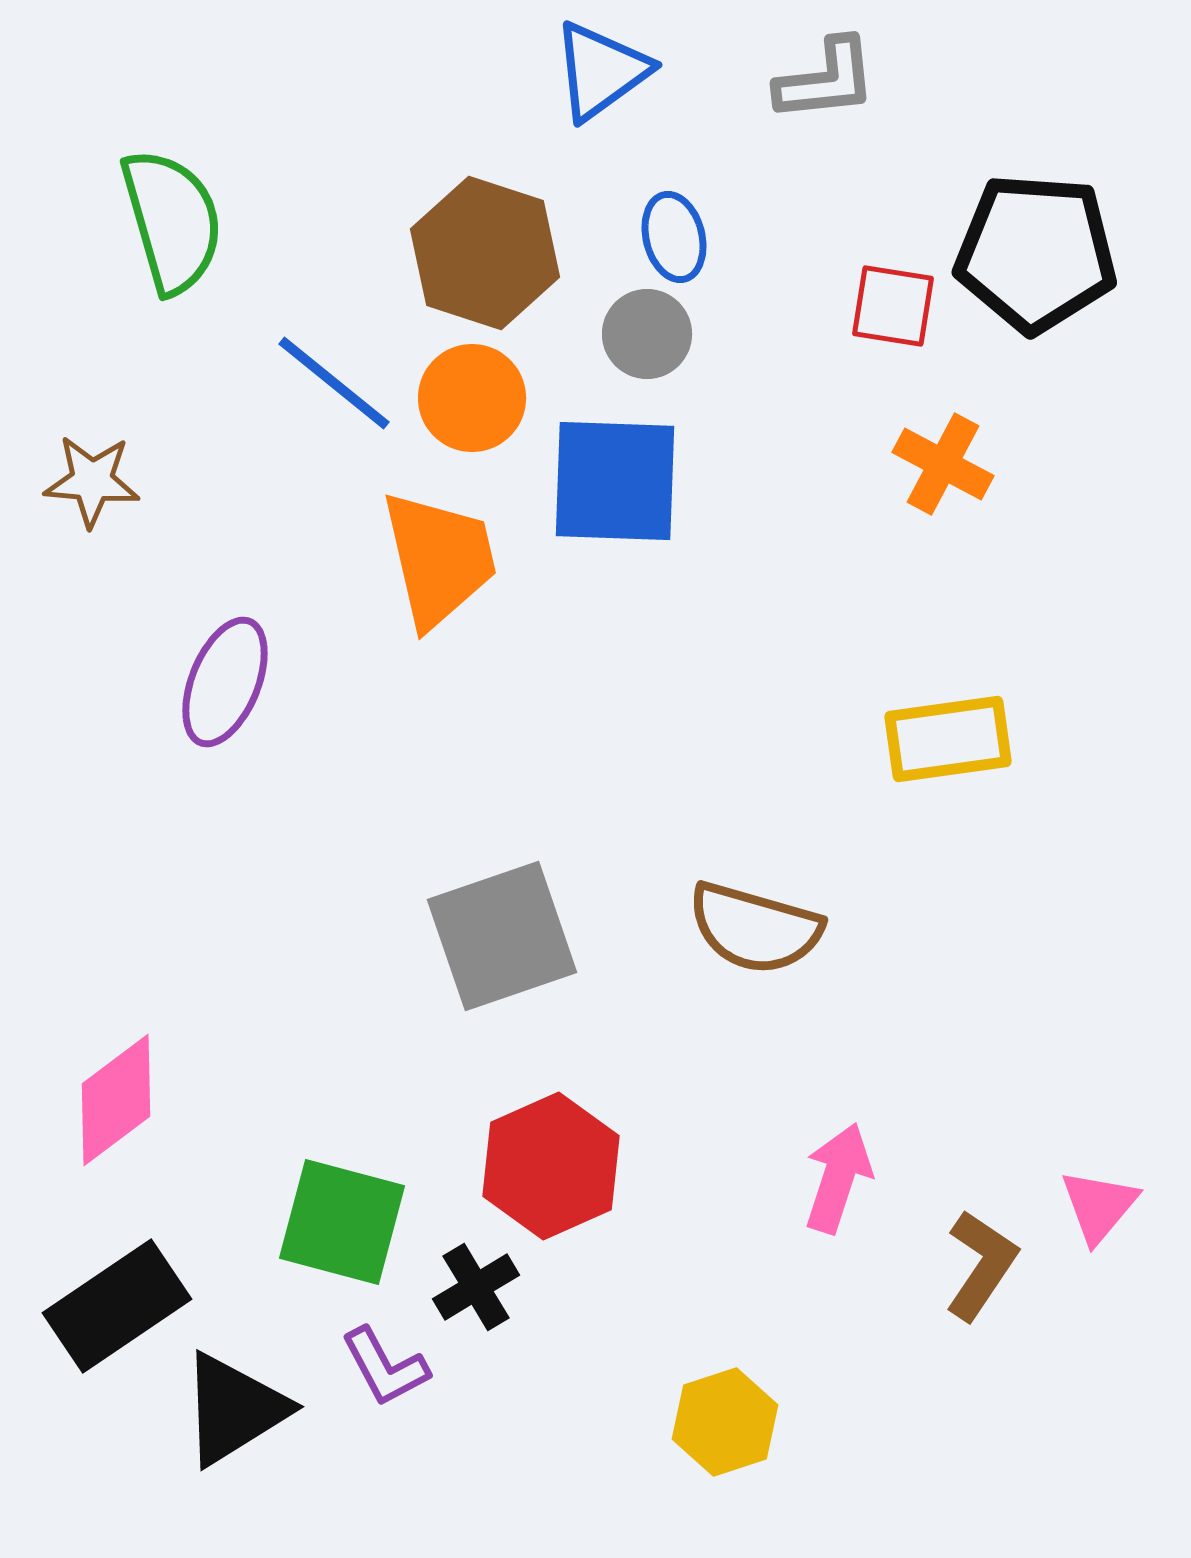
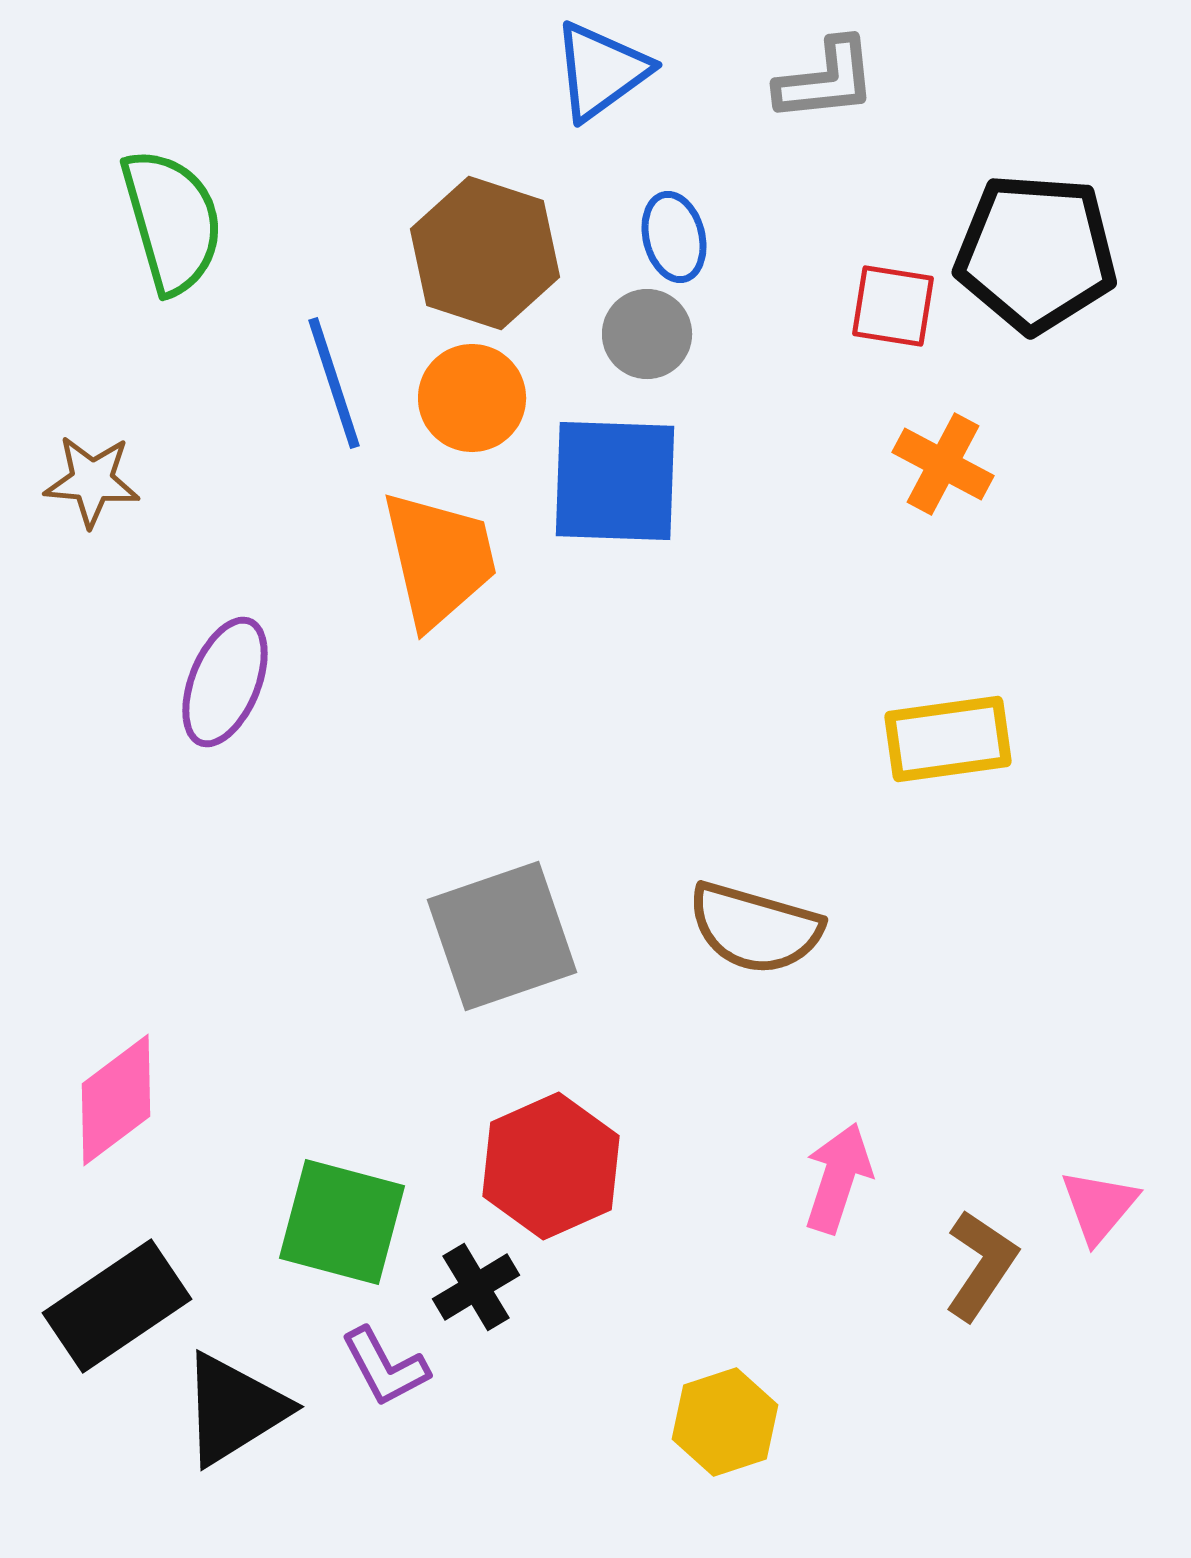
blue line: rotated 33 degrees clockwise
